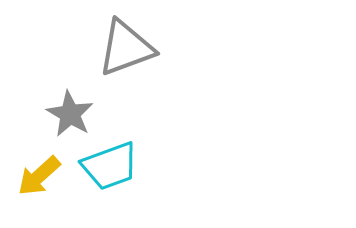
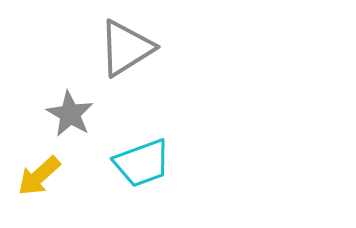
gray triangle: rotated 12 degrees counterclockwise
cyan trapezoid: moved 32 px right, 3 px up
